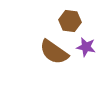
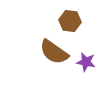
purple star: moved 15 px down
